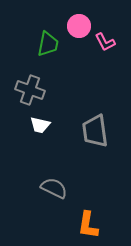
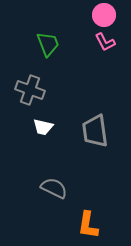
pink circle: moved 25 px right, 11 px up
green trapezoid: rotated 32 degrees counterclockwise
white trapezoid: moved 3 px right, 2 px down
